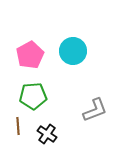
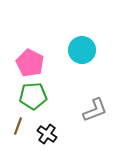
cyan circle: moved 9 px right, 1 px up
pink pentagon: moved 8 px down; rotated 16 degrees counterclockwise
brown line: rotated 24 degrees clockwise
